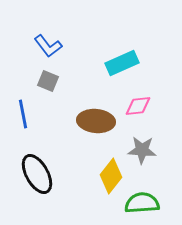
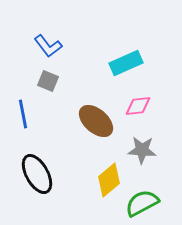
cyan rectangle: moved 4 px right
brown ellipse: rotated 36 degrees clockwise
yellow diamond: moved 2 px left, 4 px down; rotated 12 degrees clockwise
green semicircle: rotated 24 degrees counterclockwise
